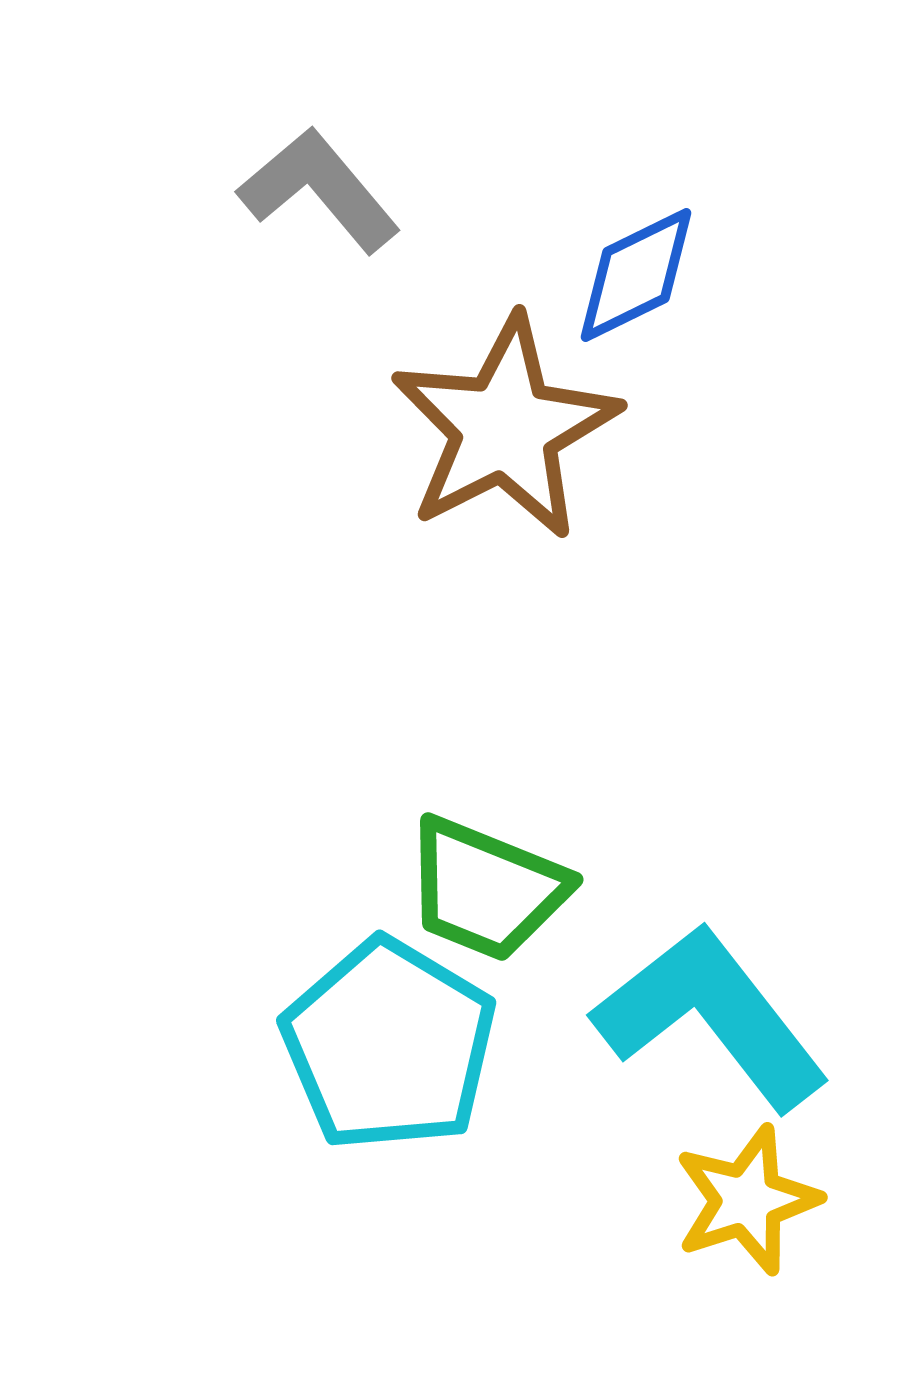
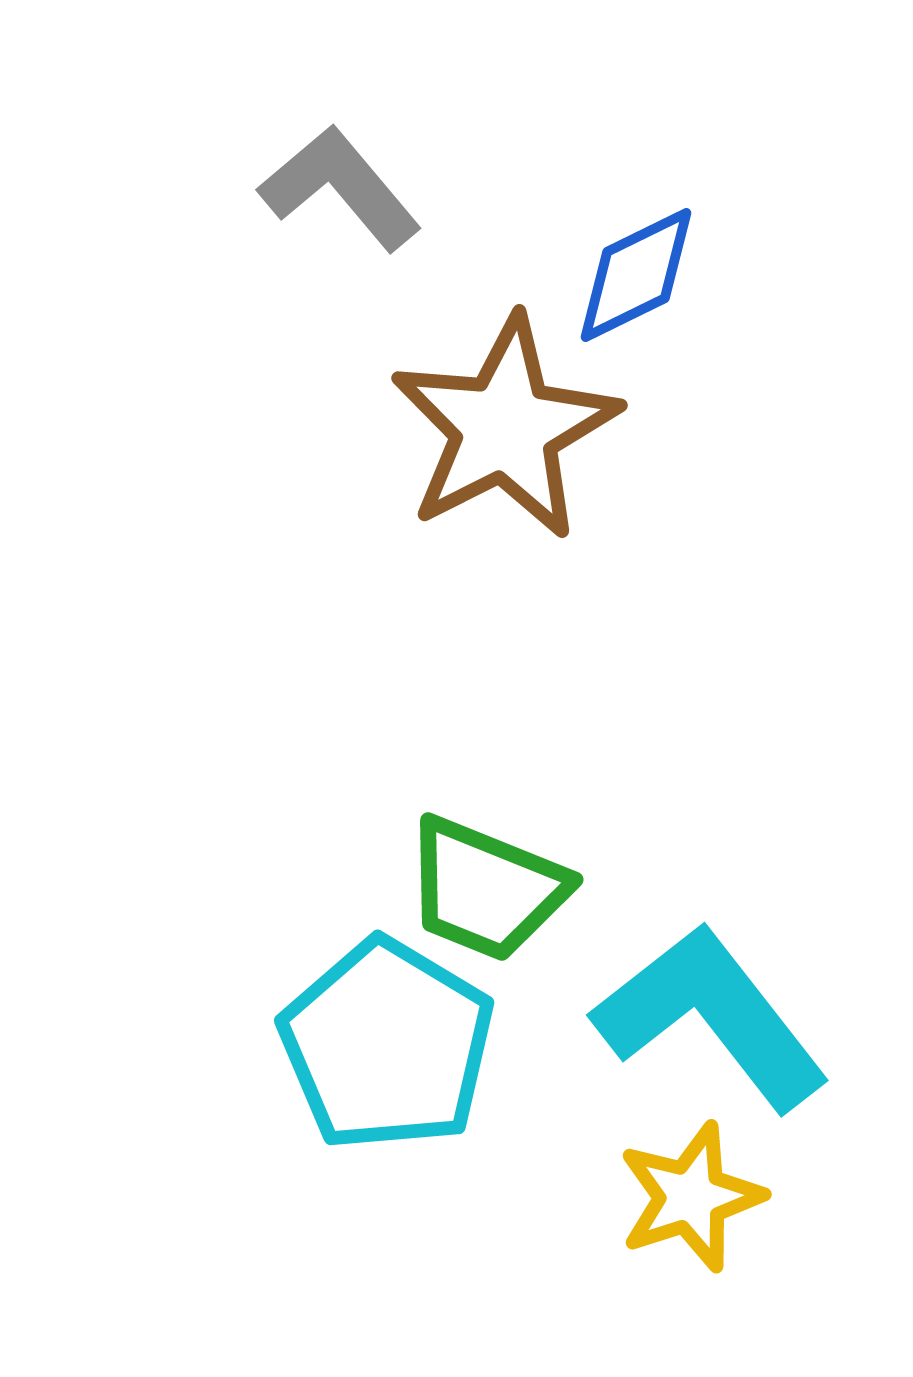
gray L-shape: moved 21 px right, 2 px up
cyan pentagon: moved 2 px left
yellow star: moved 56 px left, 3 px up
